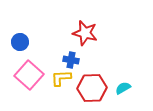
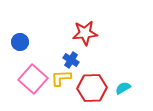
red star: rotated 20 degrees counterclockwise
blue cross: rotated 21 degrees clockwise
pink square: moved 4 px right, 4 px down
